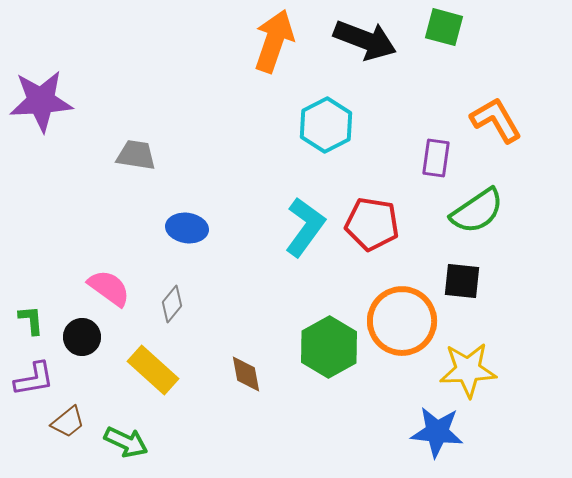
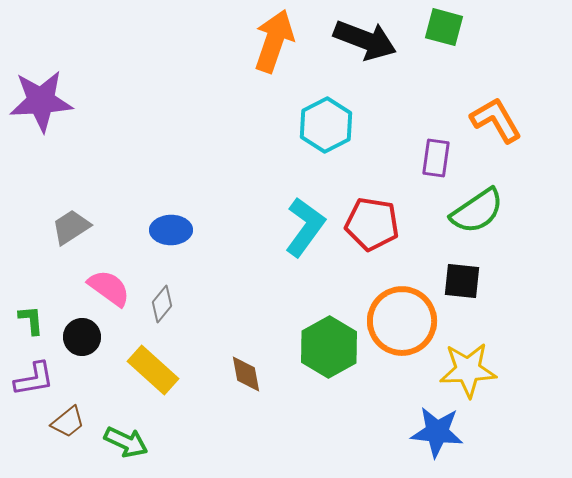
gray trapezoid: moved 65 px left, 72 px down; rotated 42 degrees counterclockwise
blue ellipse: moved 16 px left, 2 px down; rotated 9 degrees counterclockwise
gray diamond: moved 10 px left
